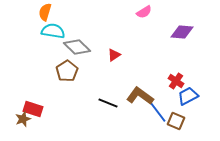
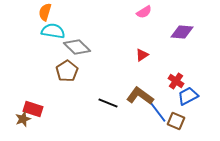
red triangle: moved 28 px right
